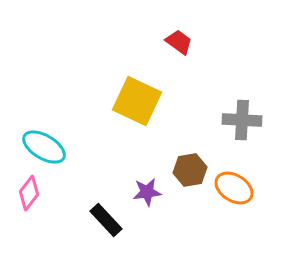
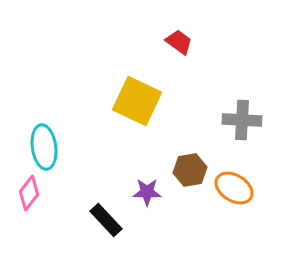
cyan ellipse: rotated 51 degrees clockwise
purple star: rotated 8 degrees clockwise
